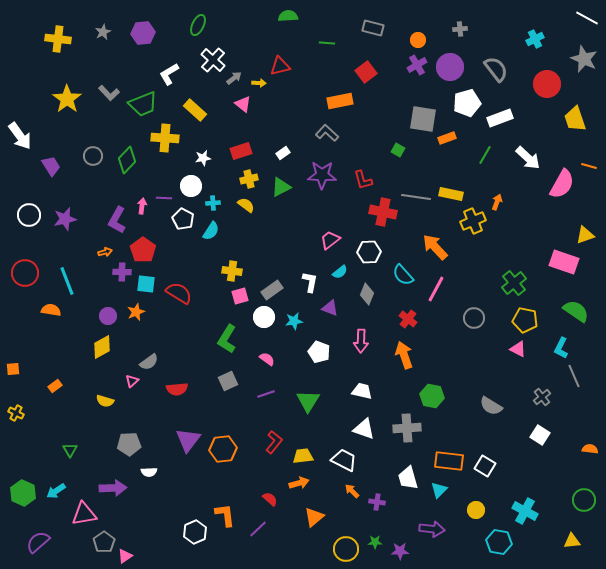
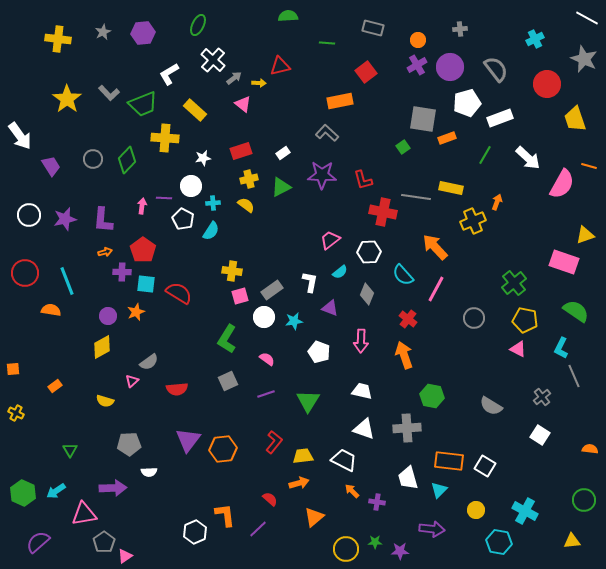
green square at (398, 150): moved 5 px right, 3 px up; rotated 24 degrees clockwise
gray circle at (93, 156): moved 3 px down
yellow rectangle at (451, 194): moved 6 px up
purple L-shape at (117, 220): moved 14 px left; rotated 24 degrees counterclockwise
